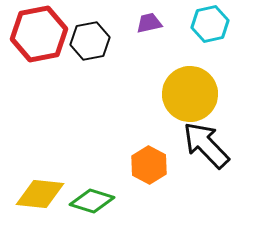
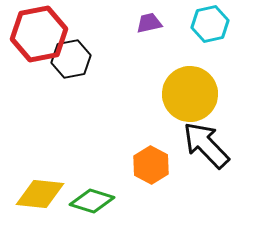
black hexagon: moved 19 px left, 18 px down
orange hexagon: moved 2 px right
